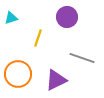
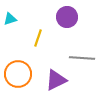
cyan triangle: moved 1 px left, 1 px down
gray line: rotated 15 degrees counterclockwise
